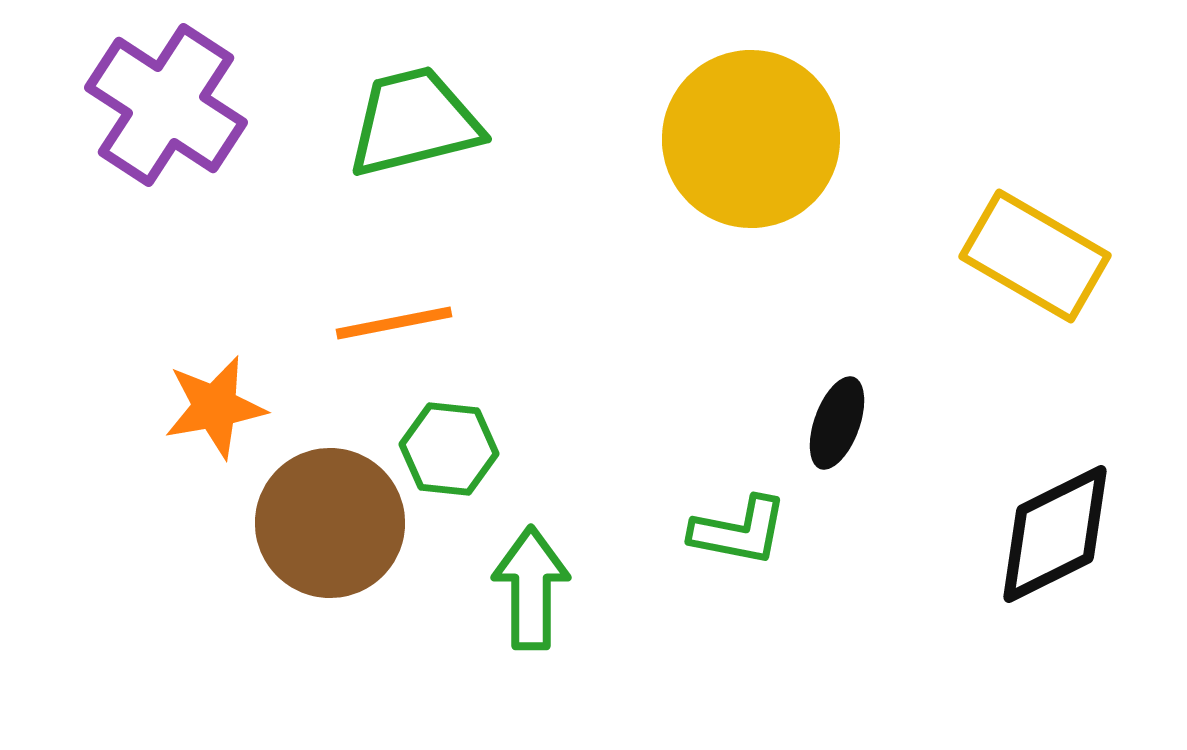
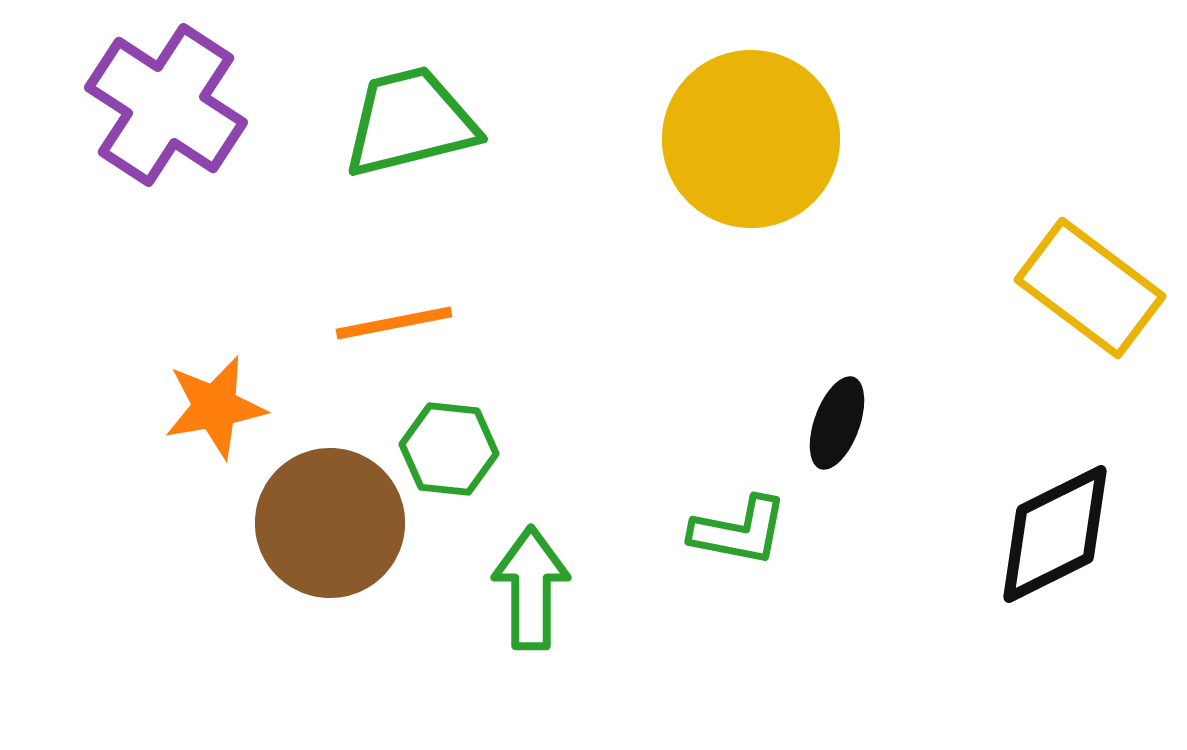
green trapezoid: moved 4 px left
yellow rectangle: moved 55 px right, 32 px down; rotated 7 degrees clockwise
